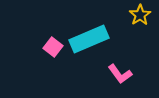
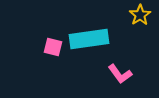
cyan rectangle: rotated 15 degrees clockwise
pink square: rotated 24 degrees counterclockwise
